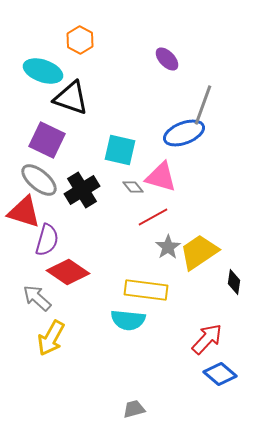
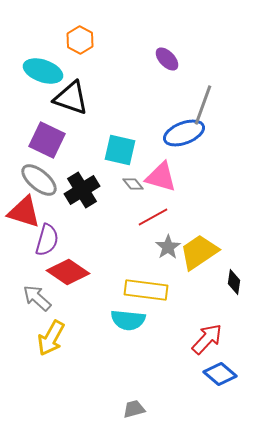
gray diamond: moved 3 px up
